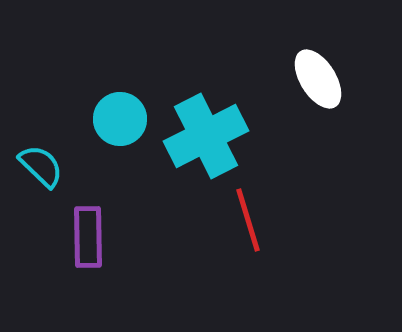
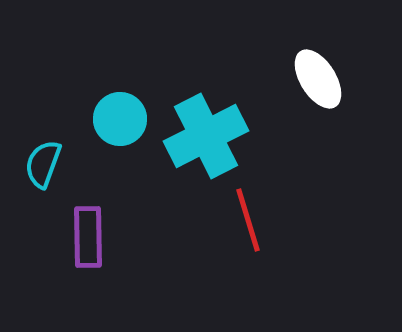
cyan semicircle: moved 2 px right, 2 px up; rotated 114 degrees counterclockwise
